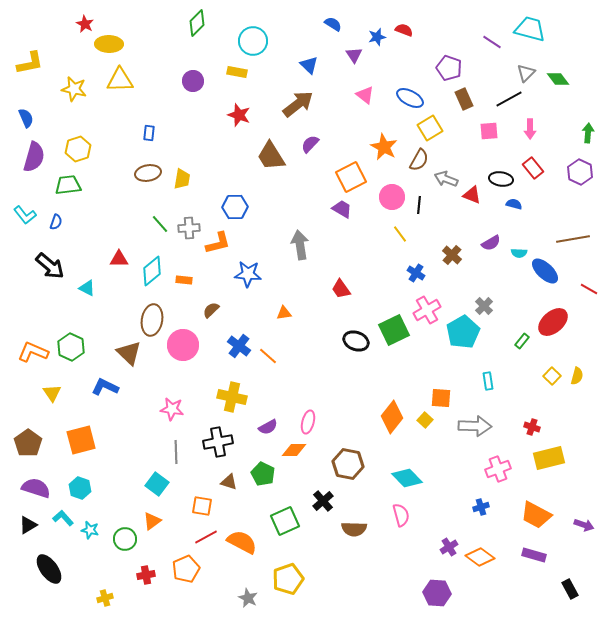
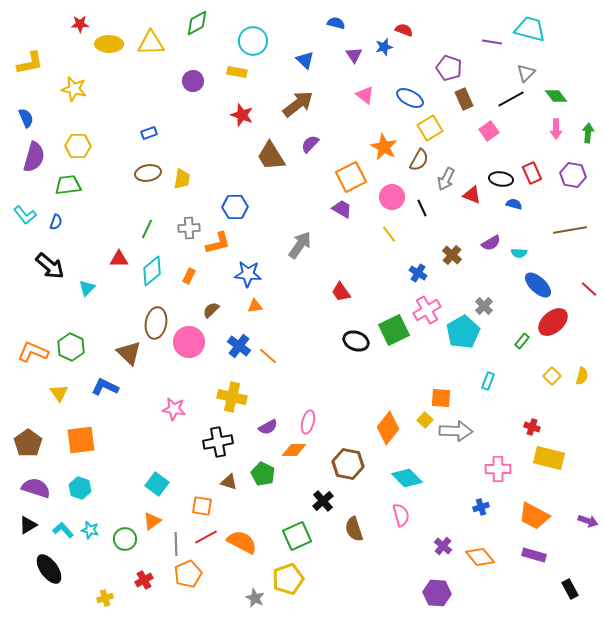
green diamond at (197, 23): rotated 16 degrees clockwise
red star at (85, 24): moved 5 px left; rotated 30 degrees counterclockwise
blue semicircle at (333, 24): moved 3 px right, 1 px up; rotated 18 degrees counterclockwise
blue star at (377, 37): moved 7 px right, 10 px down
purple line at (492, 42): rotated 24 degrees counterclockwise
blue triangle at (309, 65): moved 4 px left, 5 px up
green diamond at (558, 79): moved 2 px left, 17 px down
yellow triangle at (120, 80): moved 31 px right, 37 px up
black line at (509, 99): moved 2 px right
red star at (239, 115): moved 3 px right
pink arrow at (530, 129): moved 26 px right
pink square at (489, 131): rotated 30 degrees counterclockwise
blue rectangle at (149, 133): rotated 63 degrees clockwise
yellow hexagon at (78, 149): moved 3 px up; rotated 20 degrees clockwise
red rectangle at (533, 168): moved 1 px left, 5 px down; rotated 15 degrees clockwise
purple hexagon at (580, 172): moved 7 px left, 3 px down; rotated 15 degrees counterclockwise
gray arrow at (446, 179): rotated 85 degrees counterclockwise
black line at (419, 205): moved 3 px right, 3 px down; rotated 30 degrees counterclockwise
green line at (160, 224): moved 13 px left, 5 px down; rotated 66 degrees clockwise
yellow line at (400, 234): moved 11 px left
brown line at (573, 239): moved 3 px left, 9 px up
gray arrow at (300, 245): rotated 44 degrees clockwise
blue ellipse at (545, 271): moved 7 px left, 14 px down
blue cross at (416, 273): moved 2 px right
orange rectangle at (184, 280): moved 5 px right, 4 px up; rotated 70 degrees counterclockwise
cyan triangle at (87, 288): rotated 48 degrees clockwise
red trapezoid at (341, 289): moved 3 px down
red line at (589, 289): rotated 12 degrees clockwise
orange triangle at (284, 313): moved 29 px left, 7 px up
brown ellipse at (152, 320): moved 4 px right, 3 px down
pink circle at (183, 345): moved 6 px right, 3 px up
yellow semicircle at (577, 376): moved 5 px right
cyan rectangle at (488, 381): rotated 30 degrees clockwise
yellow triangle at (52, 393): moved 7 px right
pink star at (172, 409): moved 2 px right
orange diamond at (392, 417): moved 4 px left, 11 px down
gray arrow at (475, 426): moved 19 px left, 5 px down
orange square at (81, 440): rotated 8 degrees clockwise
gray line at (176, 452): moved 92 px down
yellow rectangle at (549, 458): rotated 28 degrees clockwise
pink cross at (498, 469): rotated 20 degrees clockwise
orange trapezoid at (536, 515): moved 2 px left, 1 px down
cyan L-shape at (63, 518): moved 12 px down
green square at (285, 521): moved 12 px right, 15 px down
purple arrow at (584, 525): moved 4 px right, 4 px up
brown semicircle at (354, 529): rotated 70 degrees clockwise
purple cross at (449, 547): moved 6 px left, 1 px up; rotated 18 degrees counterclockwise
orange diamond at (480, 557): rotated 16 degrees clockwise
orange pentagon at (186, 569): moved 2 px right, 5 px down
red cross at (146, 575): moved 2 px left, 5 px down; rotated 18 degrees counterclockwise
gray star at (248, 598): moved 7 px right
